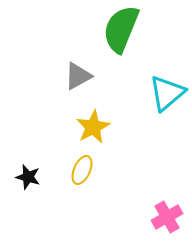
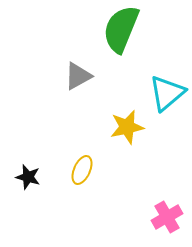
yellow star: moved 34 px right; rotated 16 degrees clockwise
